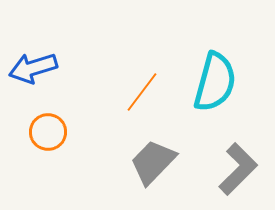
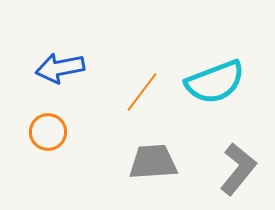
blue arrow: moved 27 px right; rotated 6 degrees clockwise
cyan semicircle: rotated 54 degrees clockwise
gray trapezoid: rotated 42 degrees clockwise
gray L-shape: rotated 6 degrees counterclockwise
